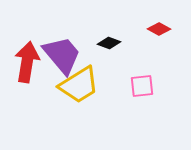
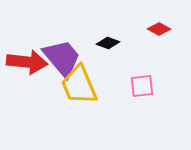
black diamond: moved 1 px left
purple trapezoid: moved 3 px down
red arrow: rotated 87 degrees clockwise
yellow trapezoid: rotated 99 degrees clockwise
